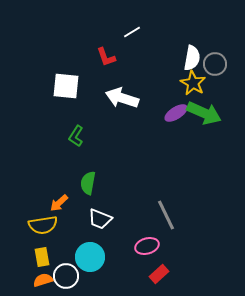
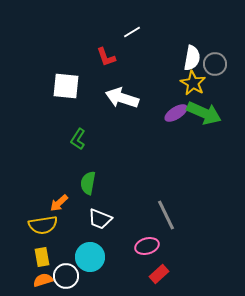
green L-shape: moved 2 px right, 3 px down
